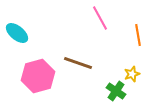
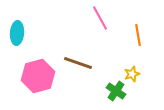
cyan ellipse: rotated 55 degrees clockwise
